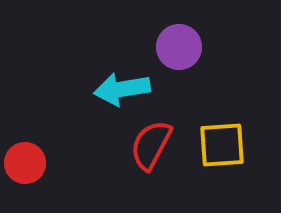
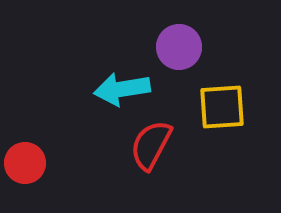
yellow square: moved 38 px up
